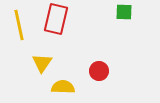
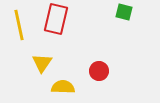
green square: rotated 12 degrees clockwise
